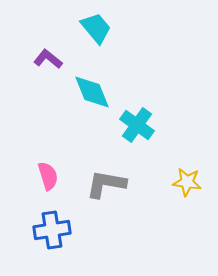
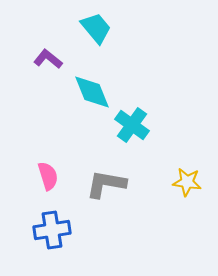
cyan cross: moved 5 px left
